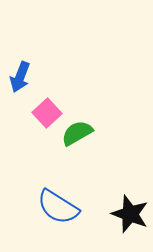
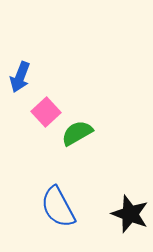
pink square: moved 1 px left, 1 px up
blue semicircle: rotated 30 degrees clockwise
